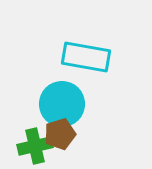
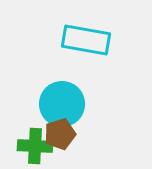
cyan rectangle: moved 17 px up
green cross: rotated 16 degrees clockwise
